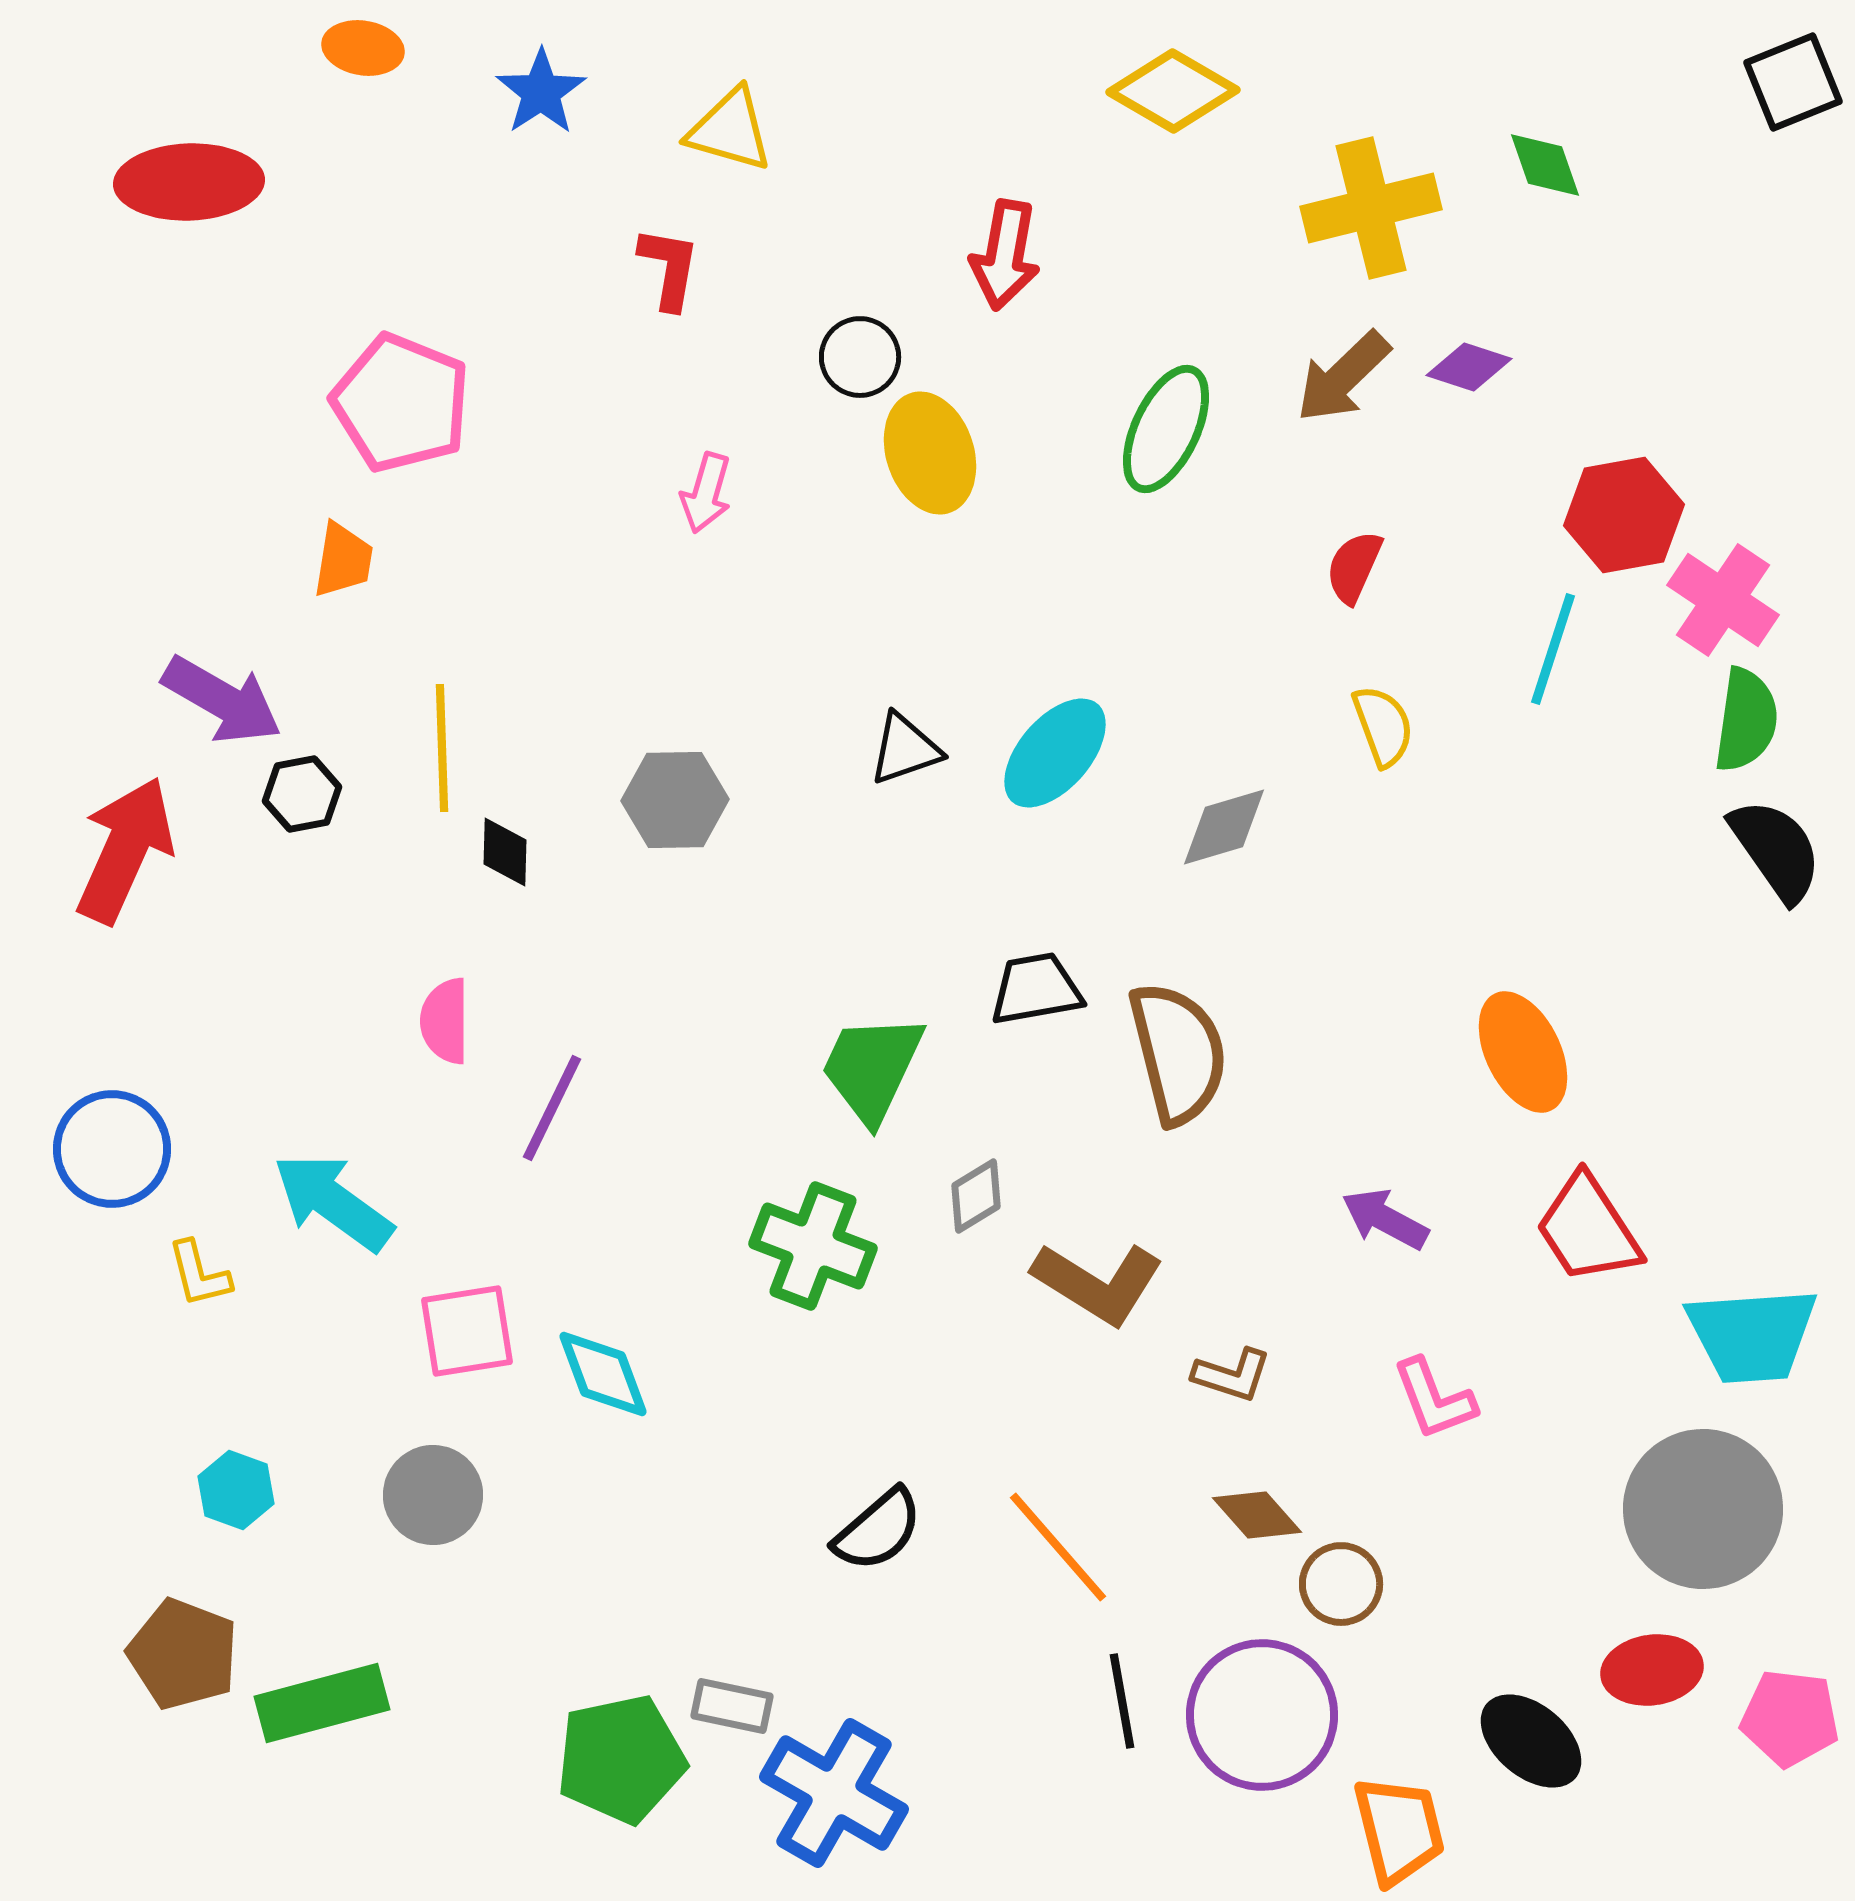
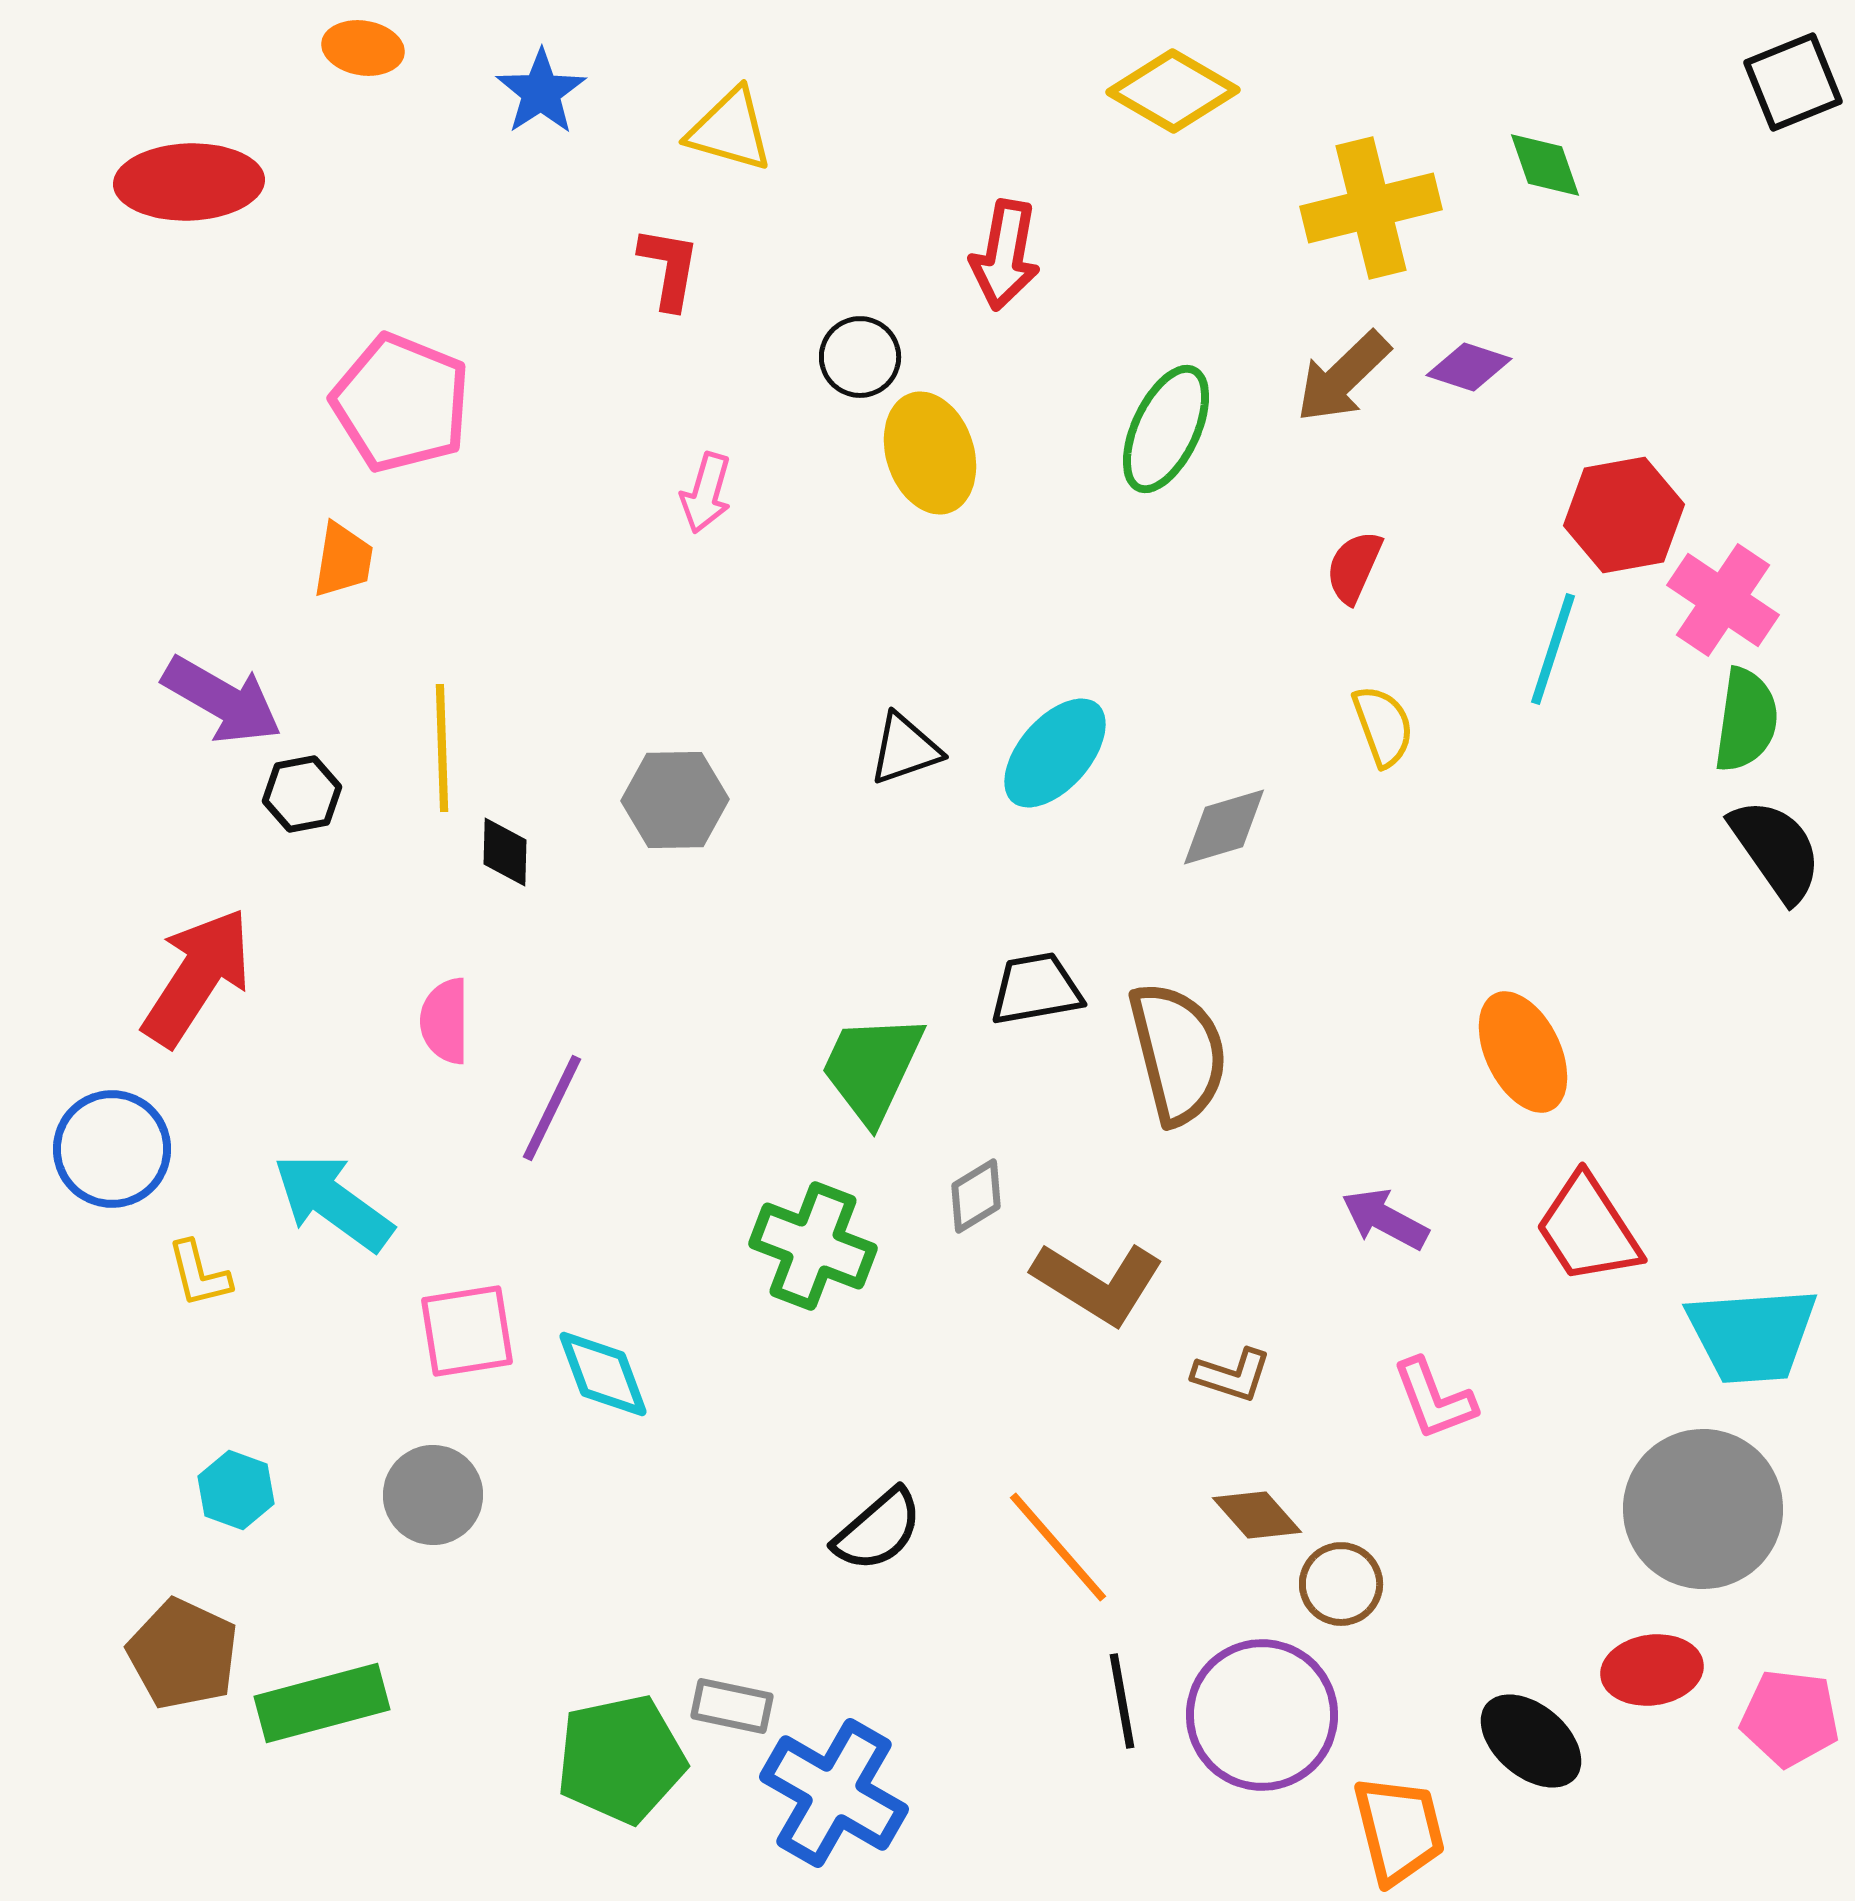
red arrow at (125, 850): moved 72 px right, 127 px down; rotated 9 degrees clockwise
brown pentagon at (183, 1654): rotated 4 degrees clockwise
